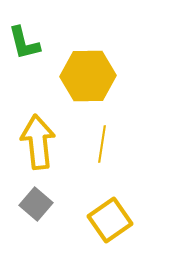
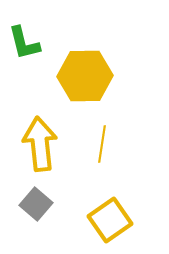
yellow hexagon: moved 3 px left
yellow arrow: moved 2 px right, 2 px down
